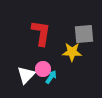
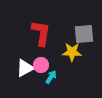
pink circle: moved 2 px left, 4 px up
white triangle: moved 1 px left, 7 px up; rotated 18 degrees clockwise
